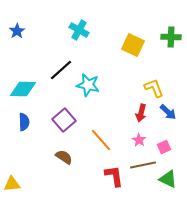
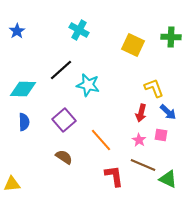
pink square: moved 3 px left, 12 px up; rotated 32 degrees clockwise
brown line: rotated 35 degrees clockwise
